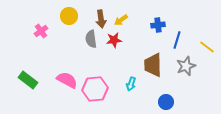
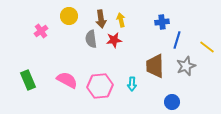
yellow arrow: rotated 112 degrees clockwise
blue cross: moved 4 px right, 3 px up
brown trapezoid: moved 2 px right, 1 px down
green rectangle: rotated 30 degrees clockwise
cyan arrow: moved 1 px right; rotated 16 degrees counterclockwise
pink hexagon: moved 5 px right, 3 px up
blue circle: moved 6 px right
